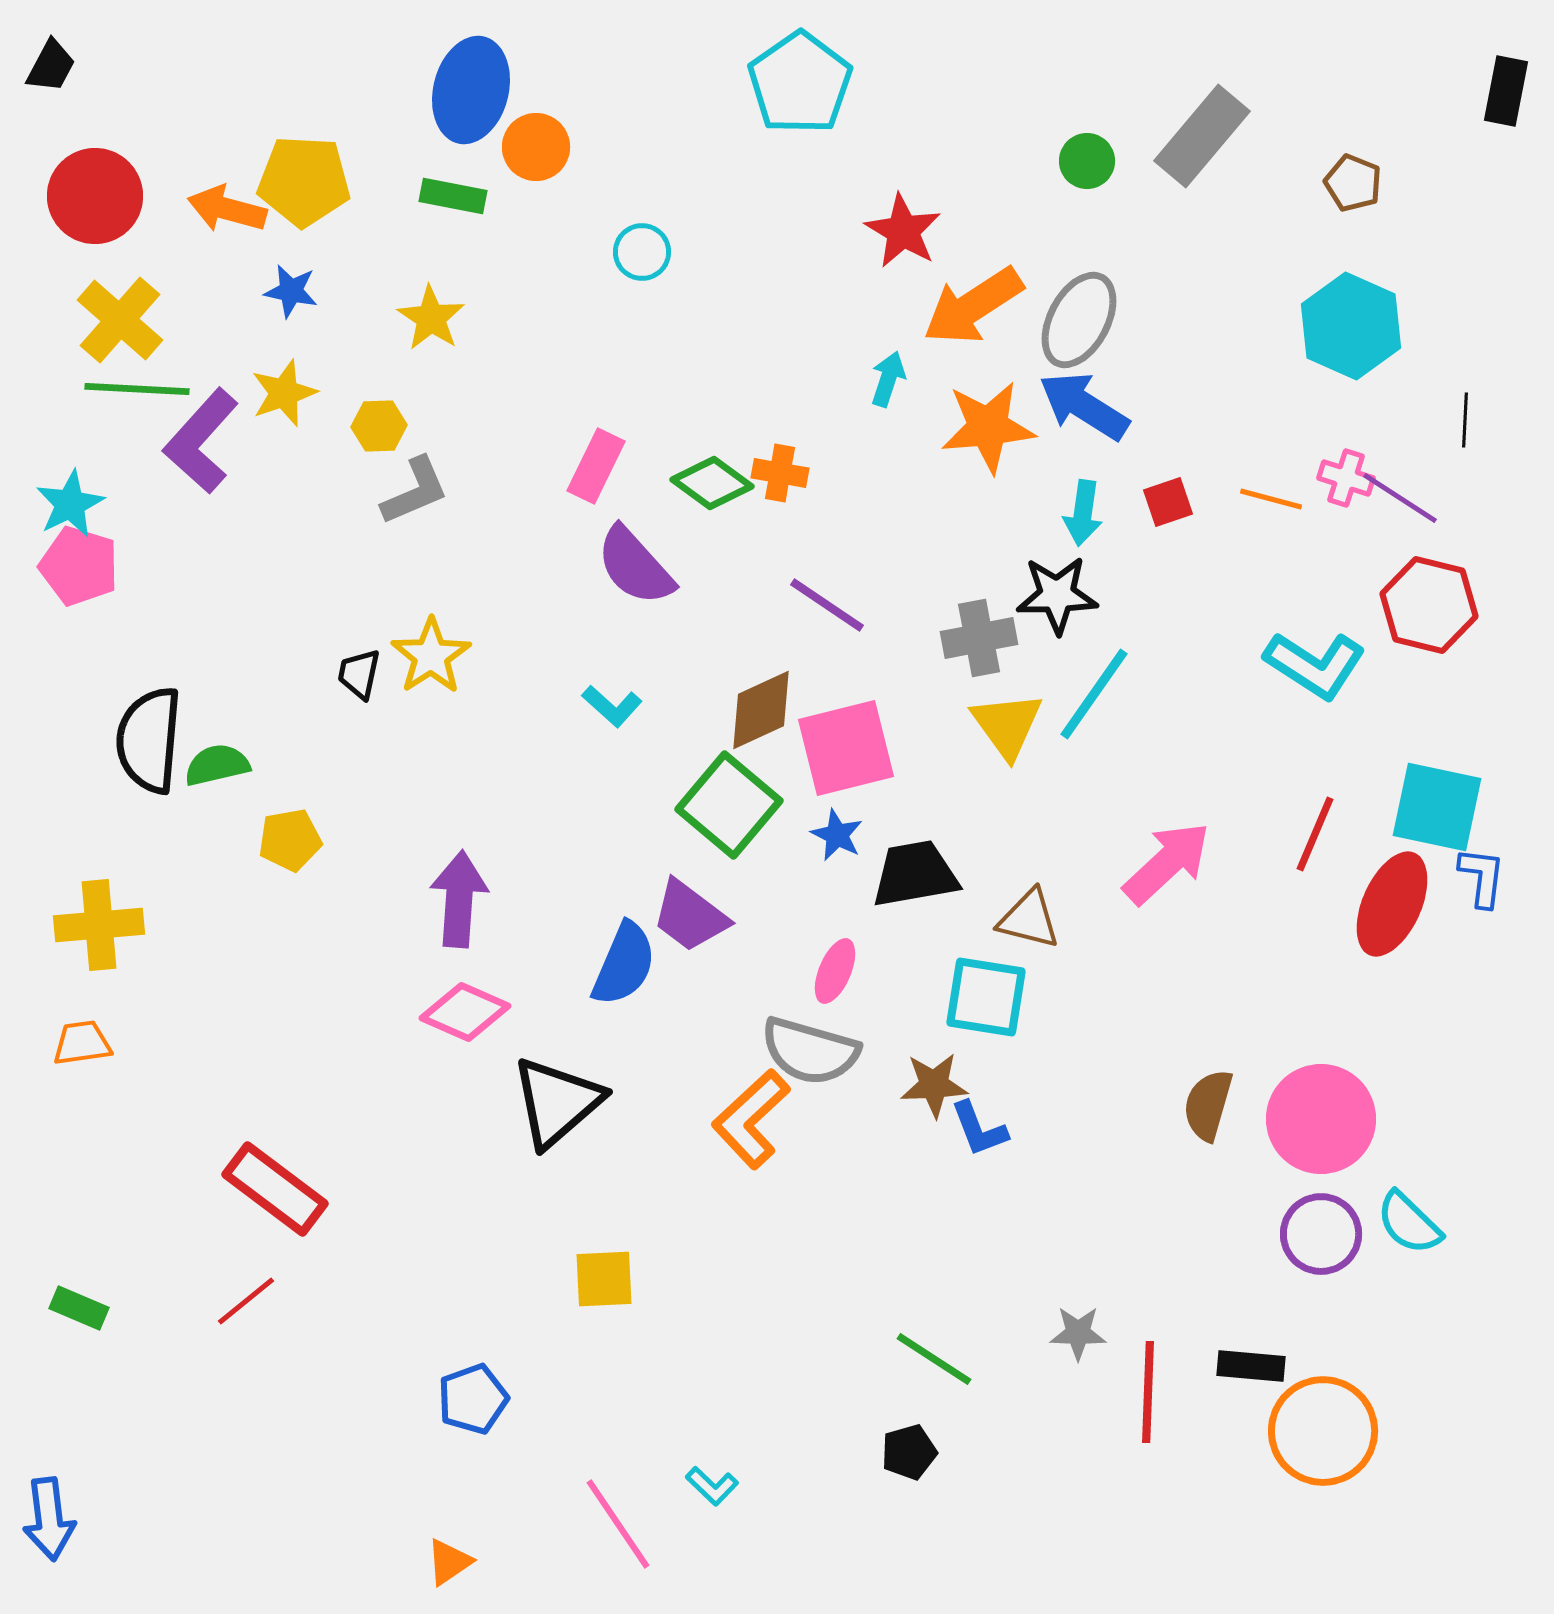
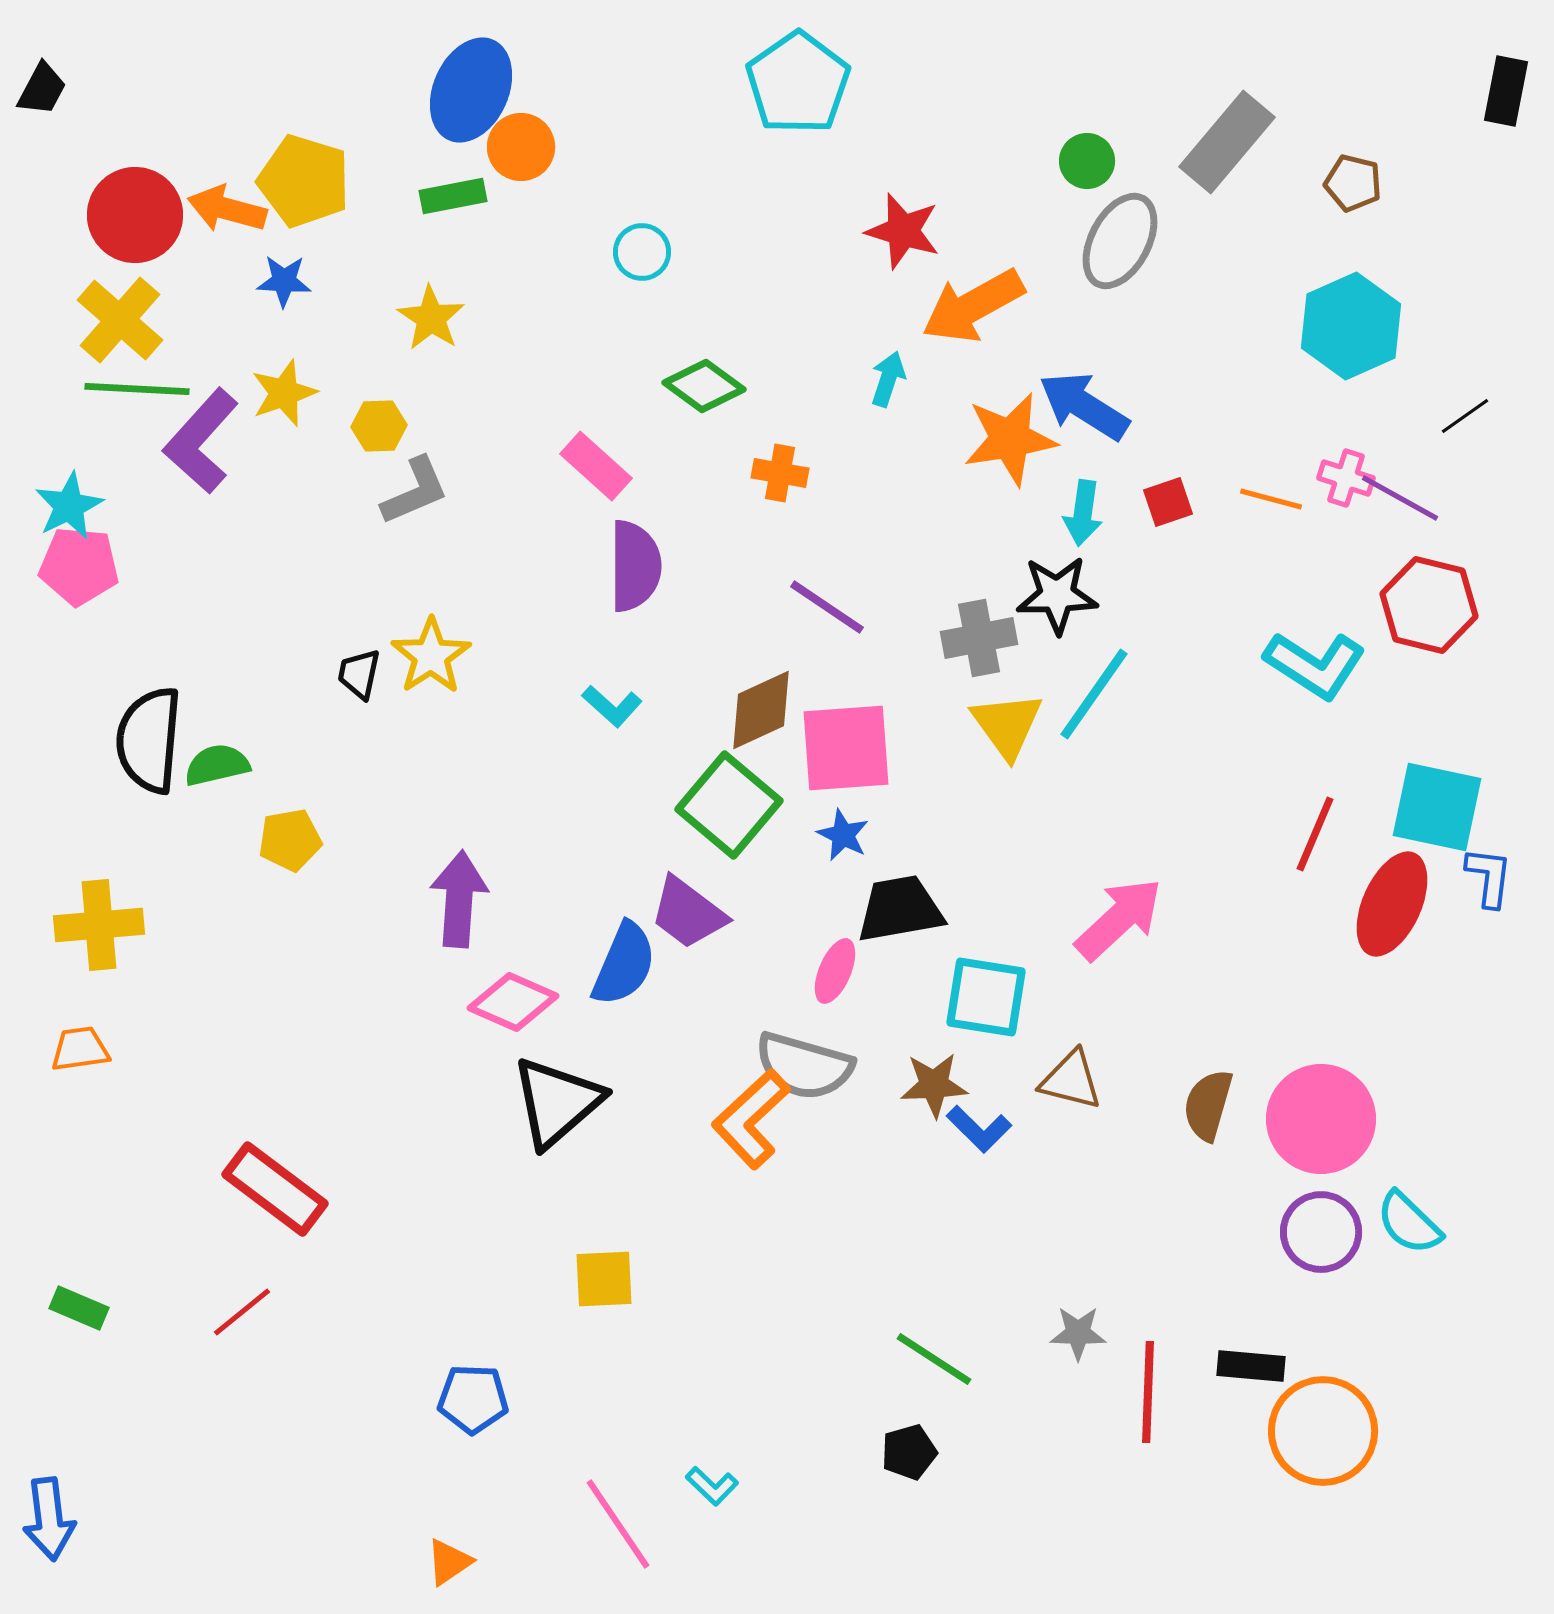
black trapezoid at (51, 66): moved 9 px left, 23 px down
cyan pentagon at (800, 83): moved 2 px left
blue ellipse at (471, 90): rotated 10 degrees clockwise
gray rectangle at (1202, 136): moved 25 px right, 6 px down
orange circle at (536, 147): moved 15 px left
yellow pentagon at (304, 181): rotated 14 degrees clockwise
brown pentagon at (1353, 183): rotated 8 degrees counterclockwise
red circle at (95, 196): moved 40 px right, 19 px down
green rectangle at (453, 196): rotated 22 degrees counterclockwise
red star at (903, 231): rotated 14 degrees counterclockwise
blue star at (291, 291): moved 7 px left, 10 px up; rotated 8 degrees counterclockwise
orange arrow at (973, 306): rotated 4 degrees clockwise
gray ellipse at (1079, 320): moved 41 px right, 79 px up
cyan hexagon at (1351, 326): rotated 12 degrees clockwise
black line at (1465, 420): moved 4 px up; rotated 52 degrees clockwise
orange star at (988, 427): moved 22 px right, 12 px down; rotated 4 degrees counterclockwise
pink rectangle at (596, 466): rotated 74 degrees counterclockwise
green diamond at (712, 483): moved 8 px left, 97 px up
purple line at (1400, 498): rotated 4 degrees counterclockwise
cyan star at (70, 504): moved 1 px left, 2 px down
pink pentagon at (79, 566): rotated 12 degrees counterclockwise
purple semicircle at (635, 566): rotated 138 degrees counterclockwise
purple line at (827, 605): moved 2 px down
pink square at (846, 748): rotated 10 degrees clockwise
blue star at (837, 835): moved 6 px right
pink arrow at (1167, 863): moved 48 px left, 56 px down
black trapezoid at (915, 874): moved 15 px left, 35 px down
blue L-shape at (1482, 877): moved 7 px right
purple trapezoid at (690, 916): moved 2 px left, 3 px up
brown triangle at (1029, 919): moved 42 px right, 161 px down
pink diamond at (465, 1012): moved 48 px right, 10 px up
orange trapezoid at (82, 1043): moved 2 px left, 6 px down
gray semicircle at (810, 1051): moved 6 px left, 15 px down
blue L-shape at (979, 1129): rotated 24 degrees counterclockwise
purple circle at (1321, 1234): moved 2 px up
red line at (246, 1301): moved 4 px left, 11 px down
blue pentagon at (473, 1399): rotated 22 degrees clockwise
